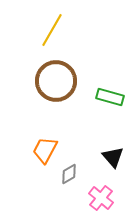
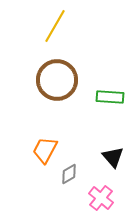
yellow line: moved 3 px right, 4 px up
brown circle: moved 1 px right, 1 px up
green rectangle: rotated 12 degrees counterclockwise
